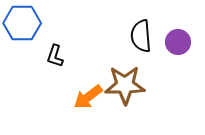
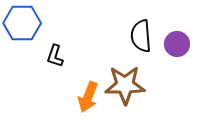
purple circle: moved 1 px left, 2 px down
orange arrow: rotated 32 degrees counterclockwise
